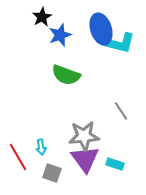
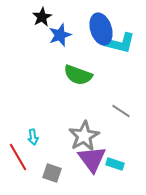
green semicircle: moved 12 px right
gray line: rotated 24 degrees counterclockwise
gray star: rotated 24 degrees counterclockwise
cyan arrow: moved 8 px left, 10 px up
purple triangle: moved 7 px right
